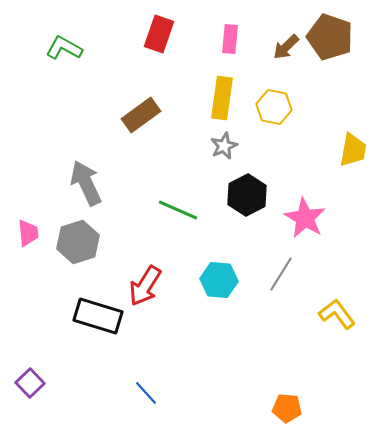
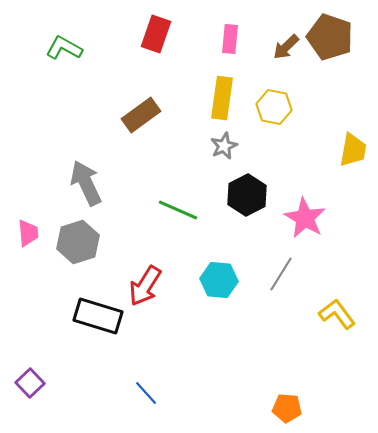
red rectangle: moved 3 px left
